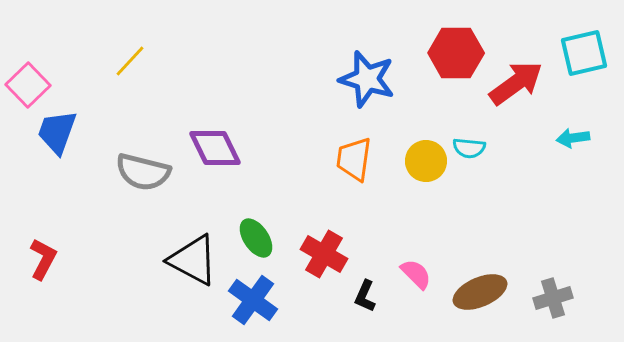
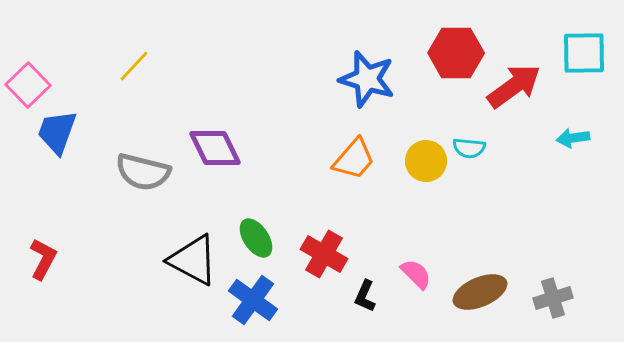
cyan square: rotated 12 degrees clockwise
yellow line: moved 4 px right, 5 px down
red arrow: moved 2 px left, 3 px down
orange trapezoid: rotated 147 degrees counterclockwise
